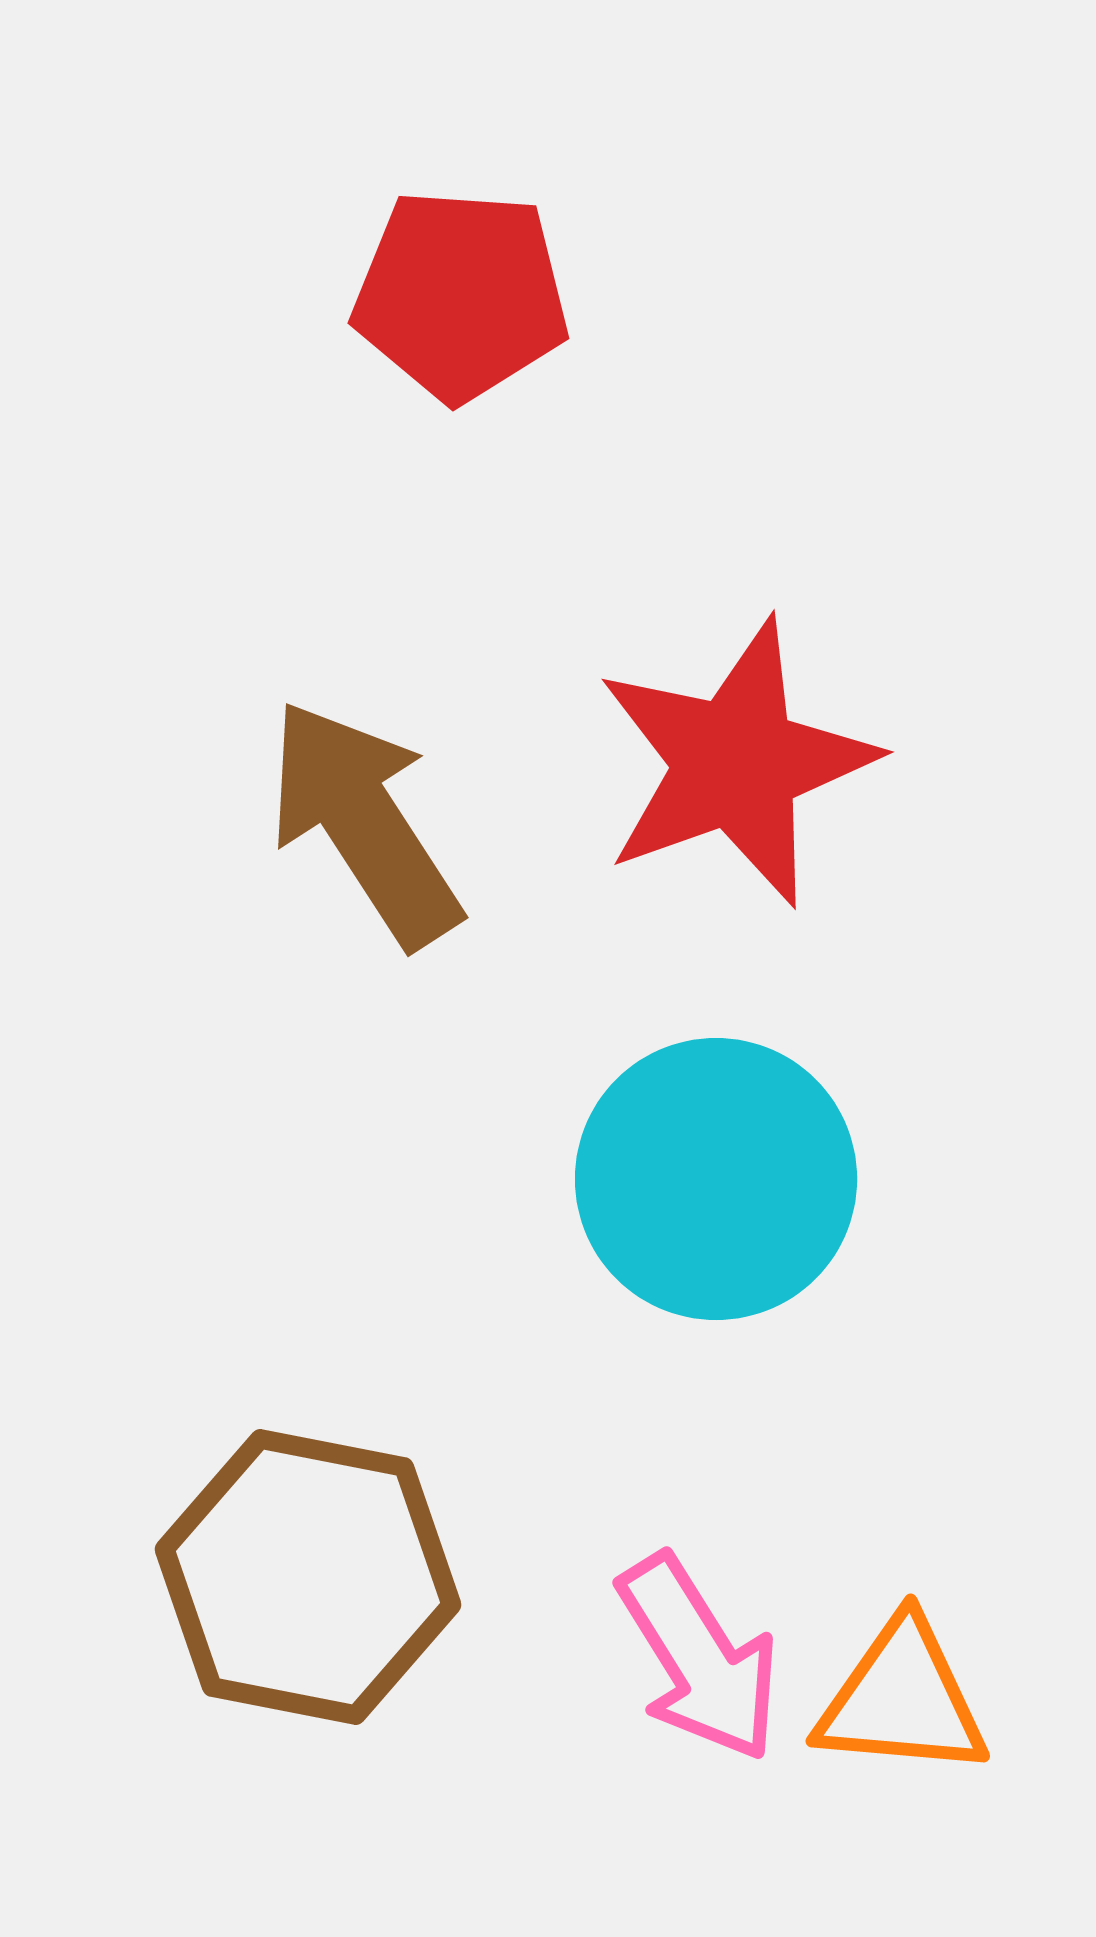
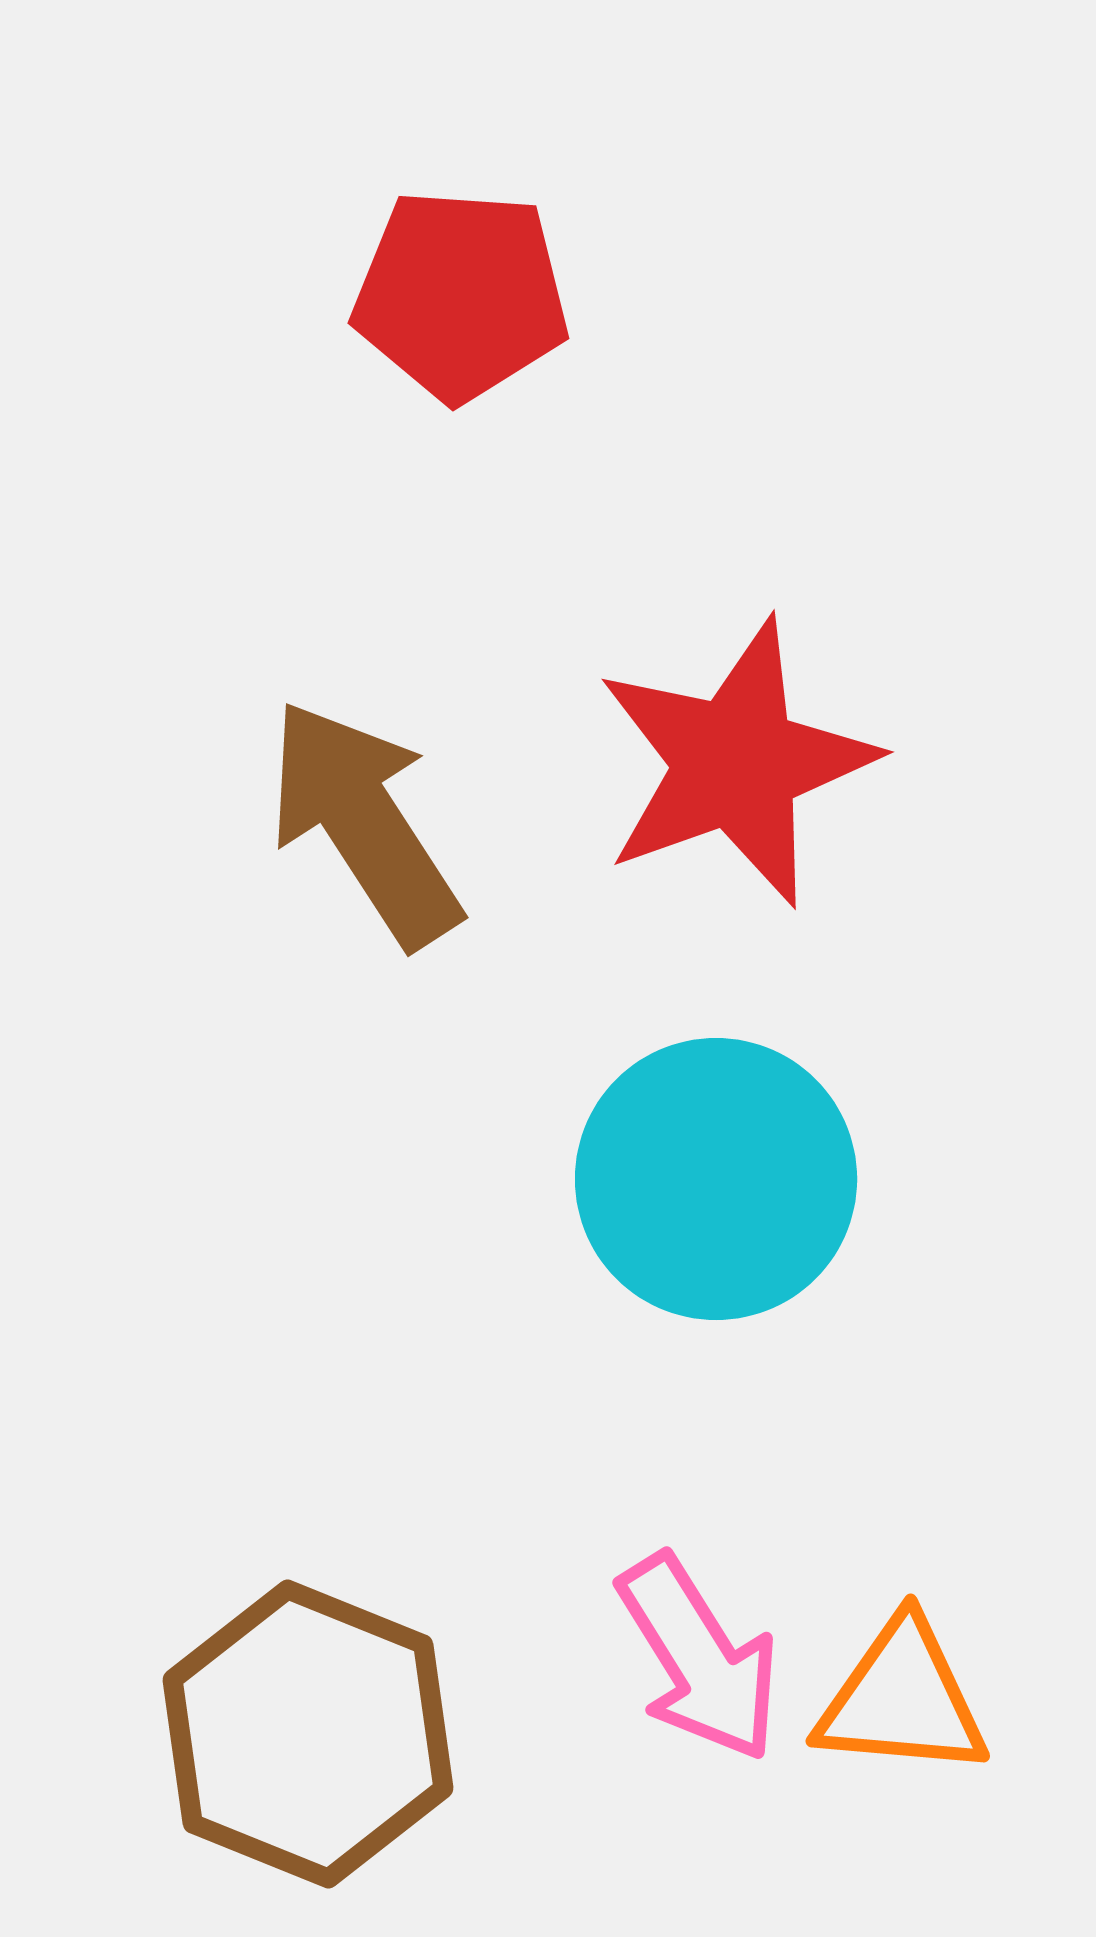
brown hexagon: moved 157 px down; rotated 11 degrees clockwise
